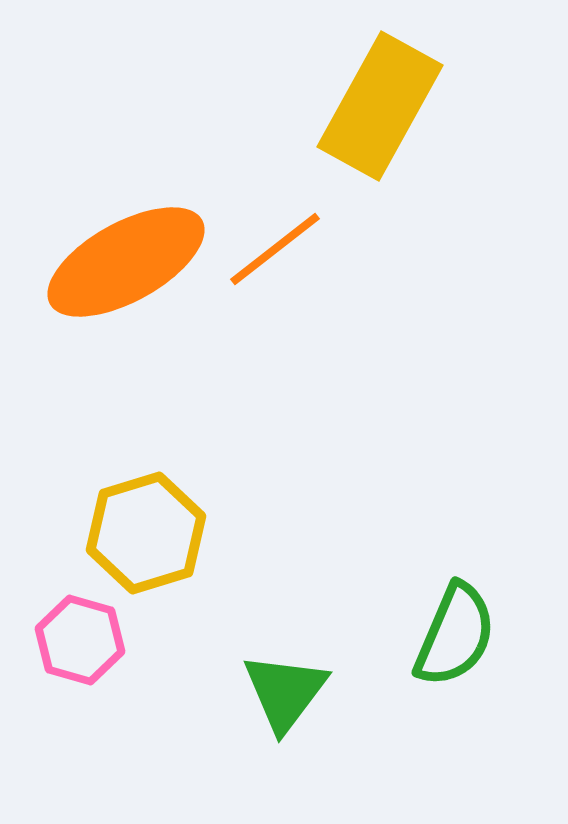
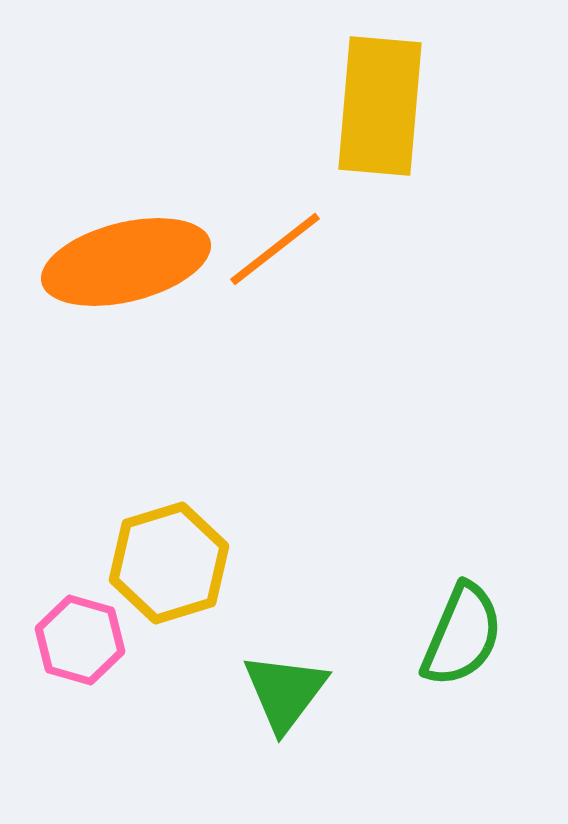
yellow rectangle: rotated 24 degrees counterclockwise
orange ellipse: rotated 15 degrees clockwise
yellow hexagon: moved 23 px right, 30 px down
green semicircle: moved 7 px right
